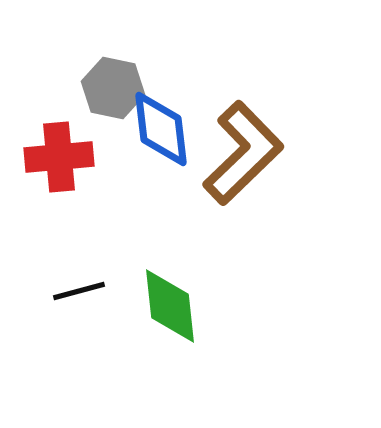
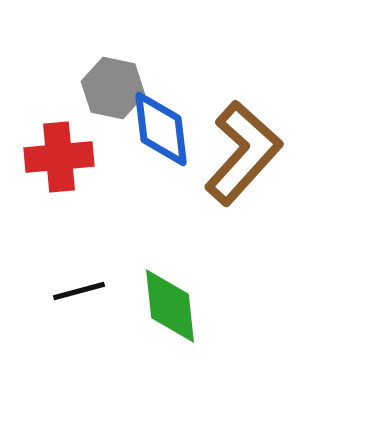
brown L-shape: rotated 4 degrees counterclockwise
